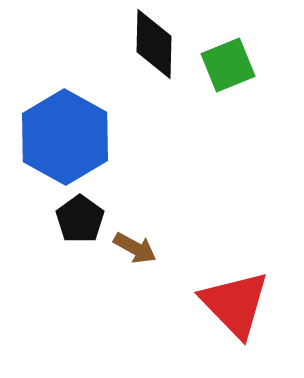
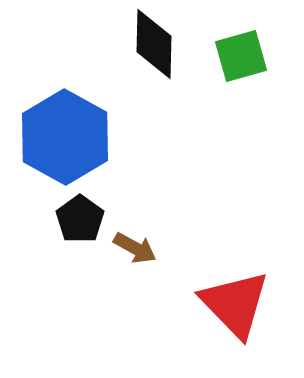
green square: moved 13 px right, 9 px up; rotated 6 degrees clockwise
